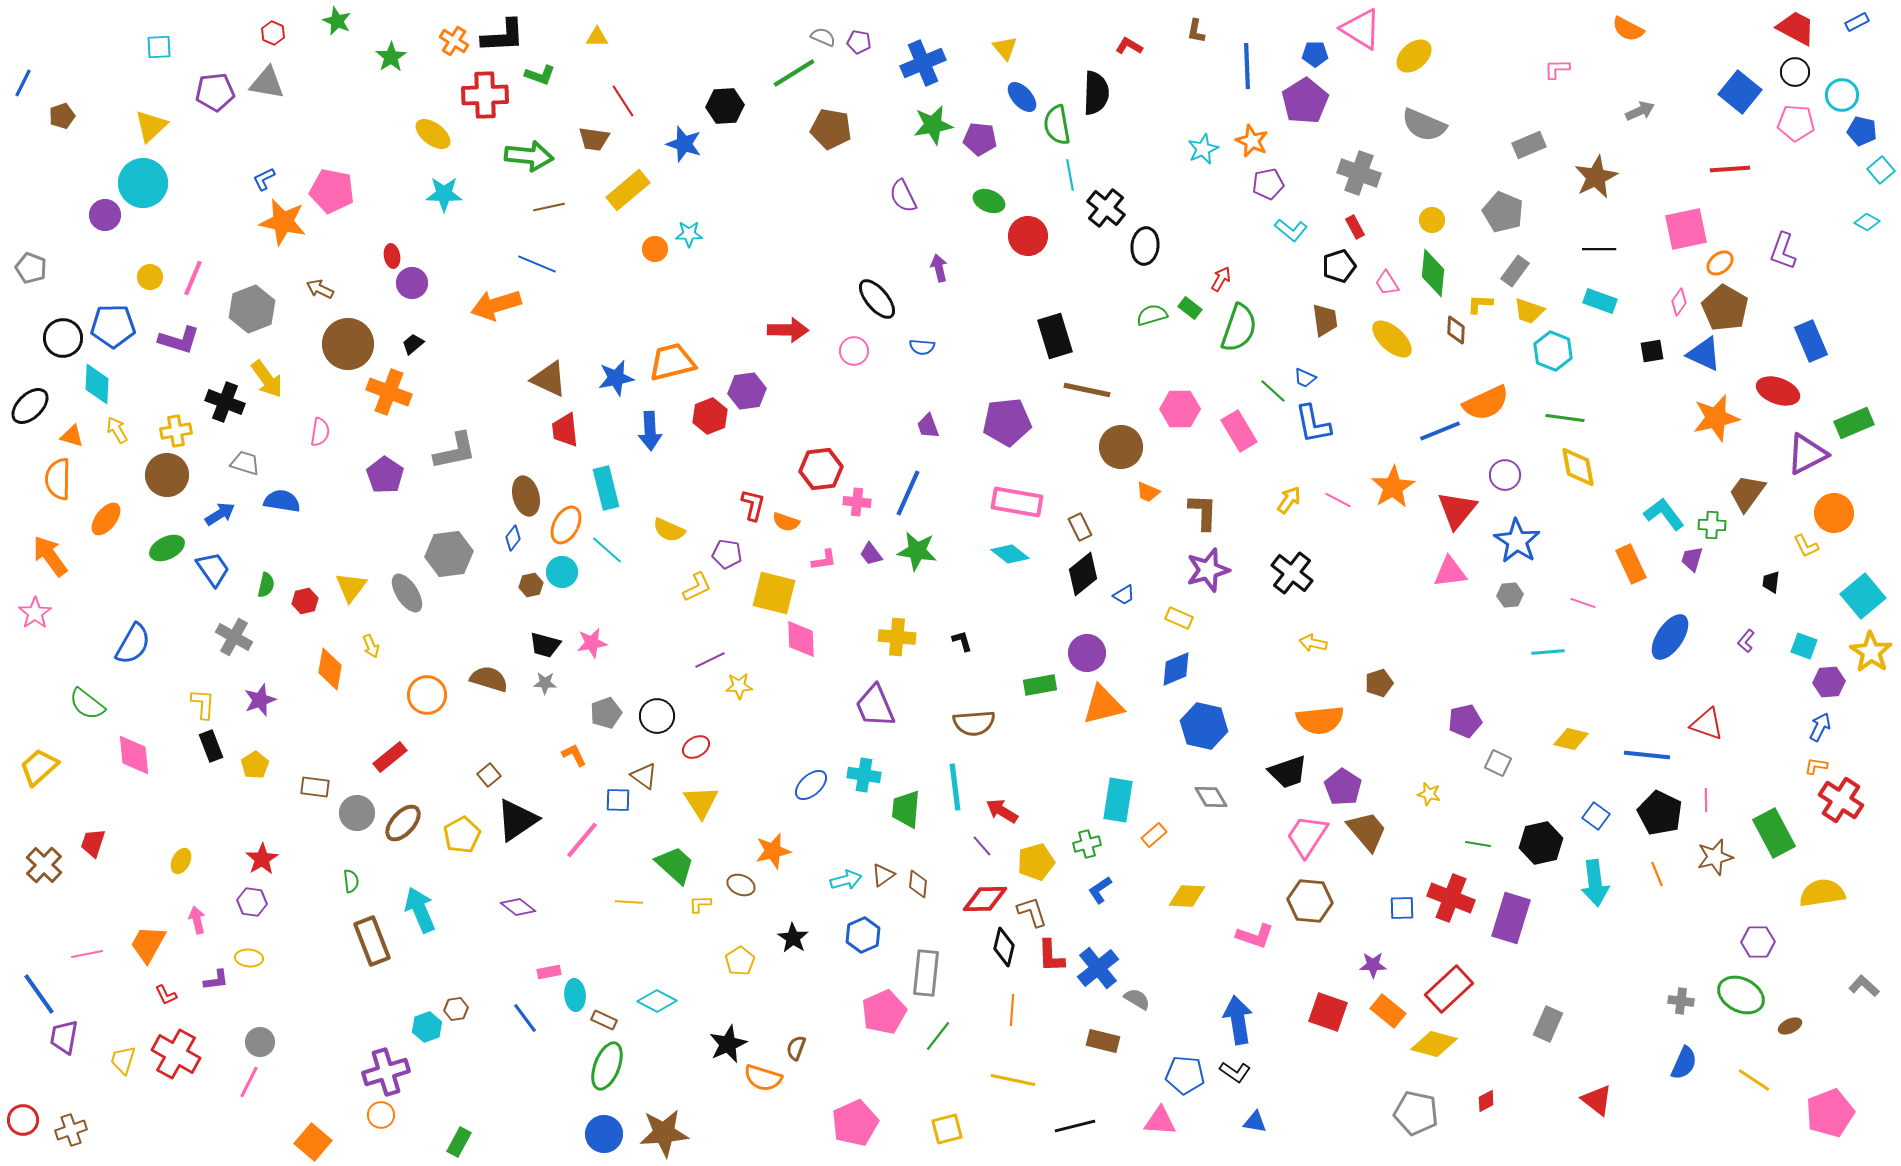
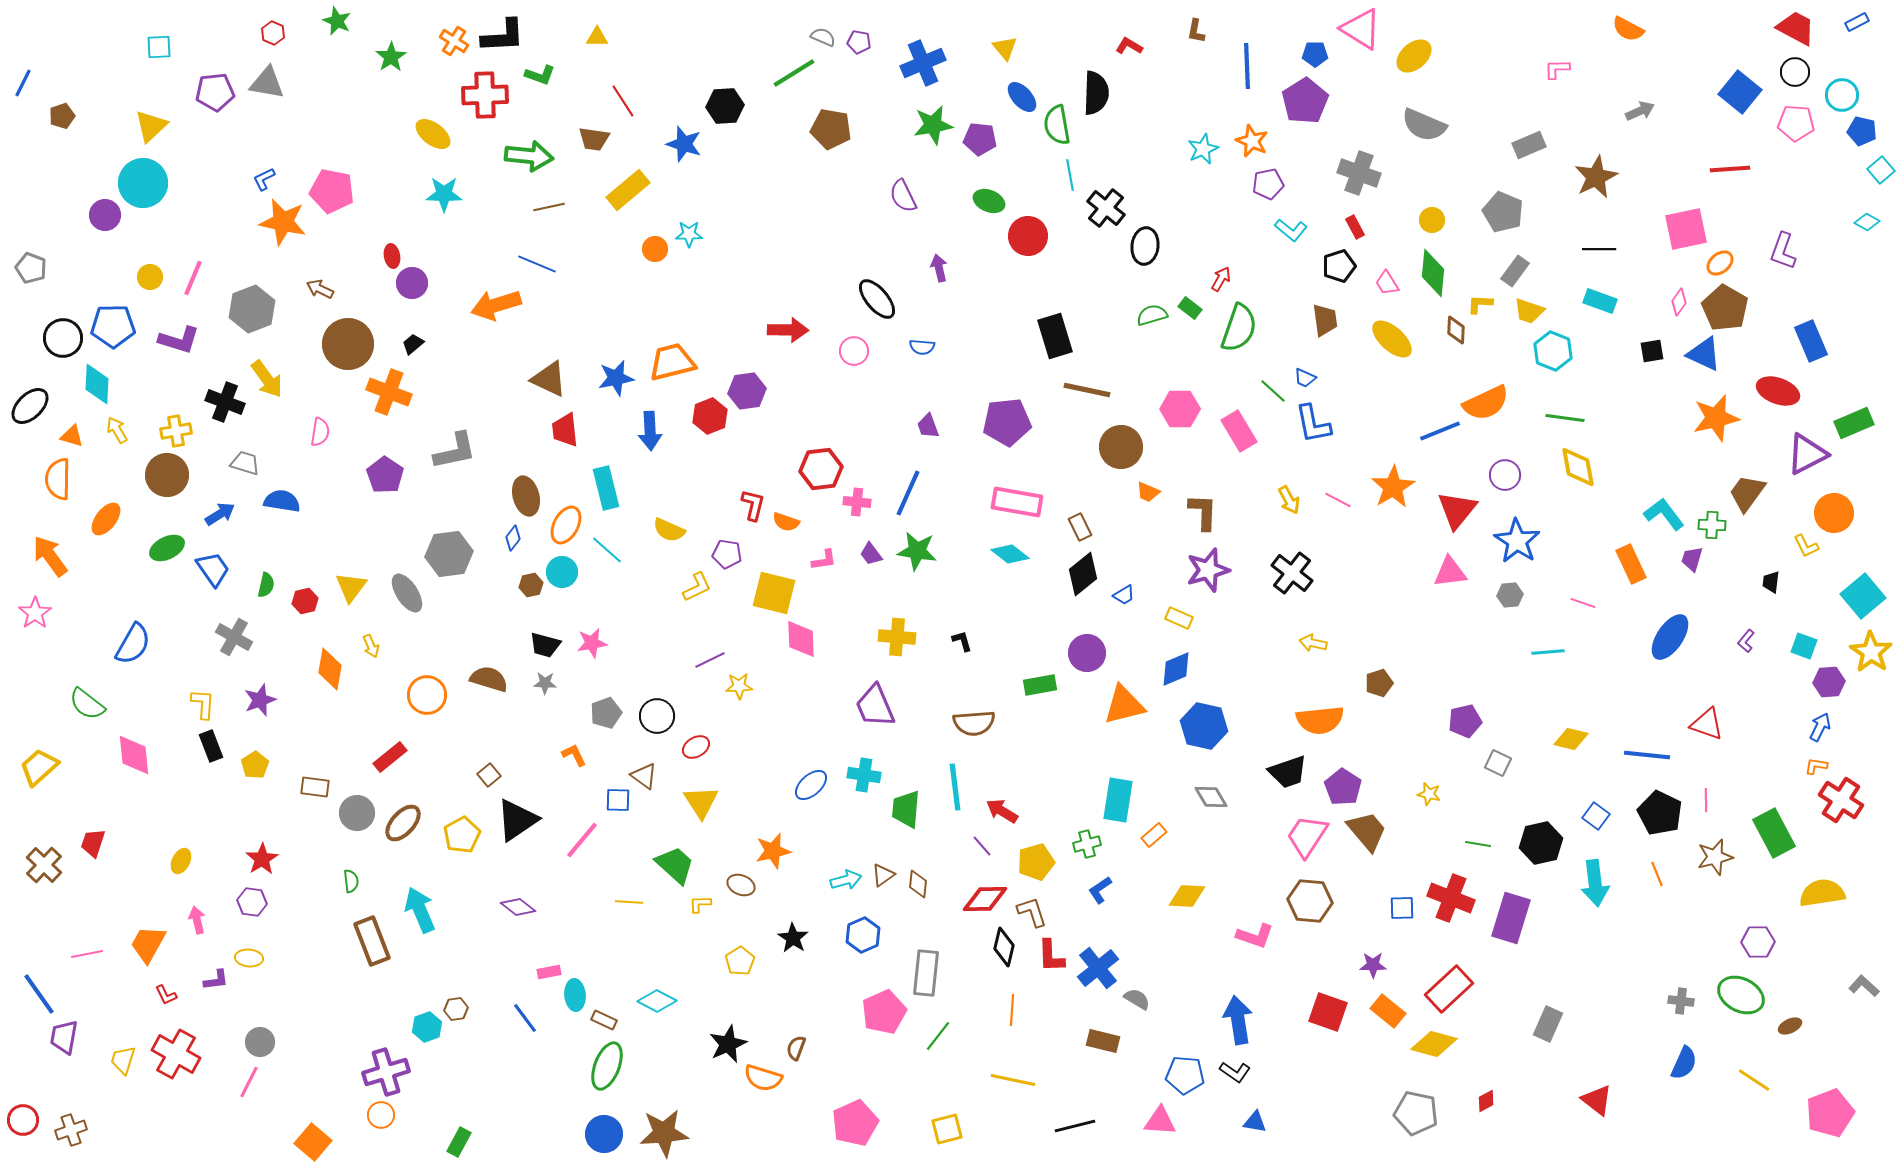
yellow arrow at (1289, 500): rotated 116 degrees clockwise
orange triangle at (1103, 705): moved 21 px right
